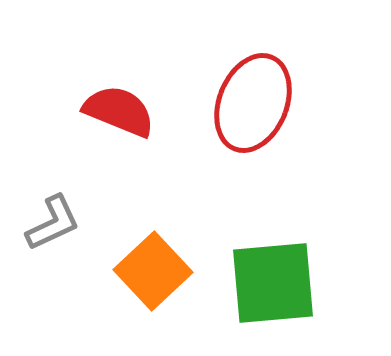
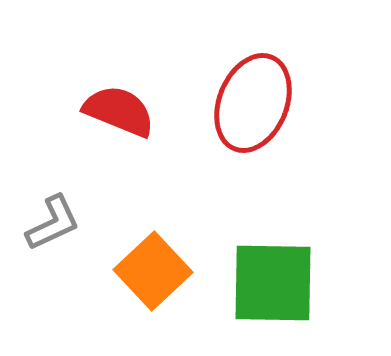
green square: rotated 6 degrees clockwise
